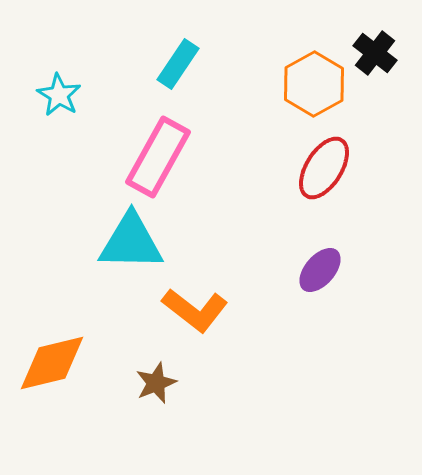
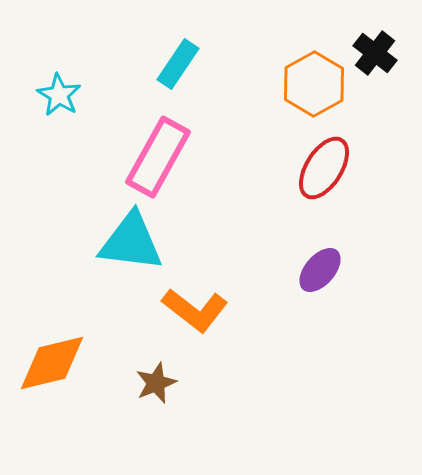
cyan triangle: rotated 6 degrees clockwise
